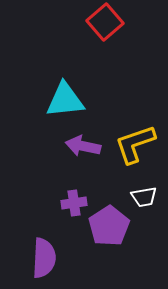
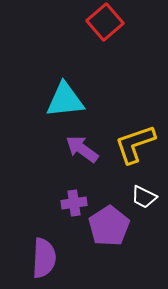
purple arrow: moved 1 px left, 3 px down; rotated 24 degrees clockwise
white trapezoid: rotated 36 degrees clockwise
